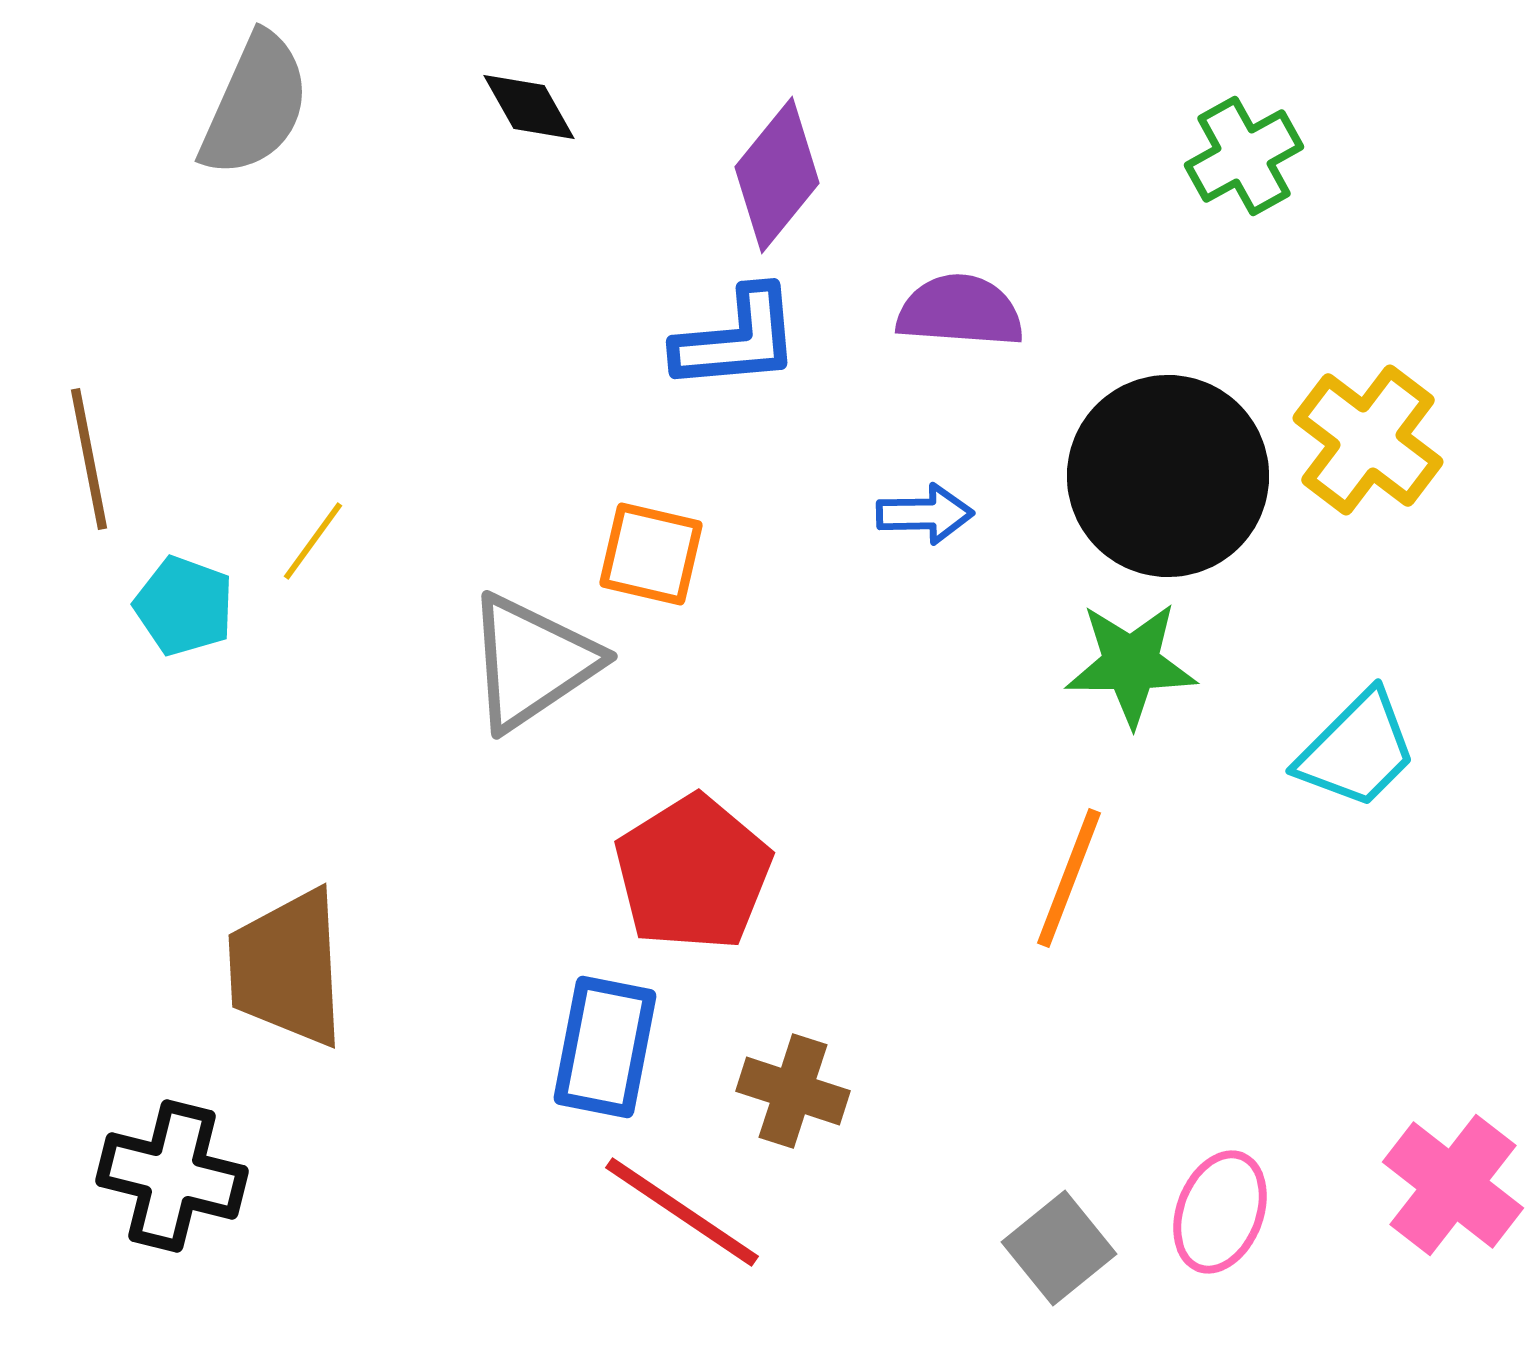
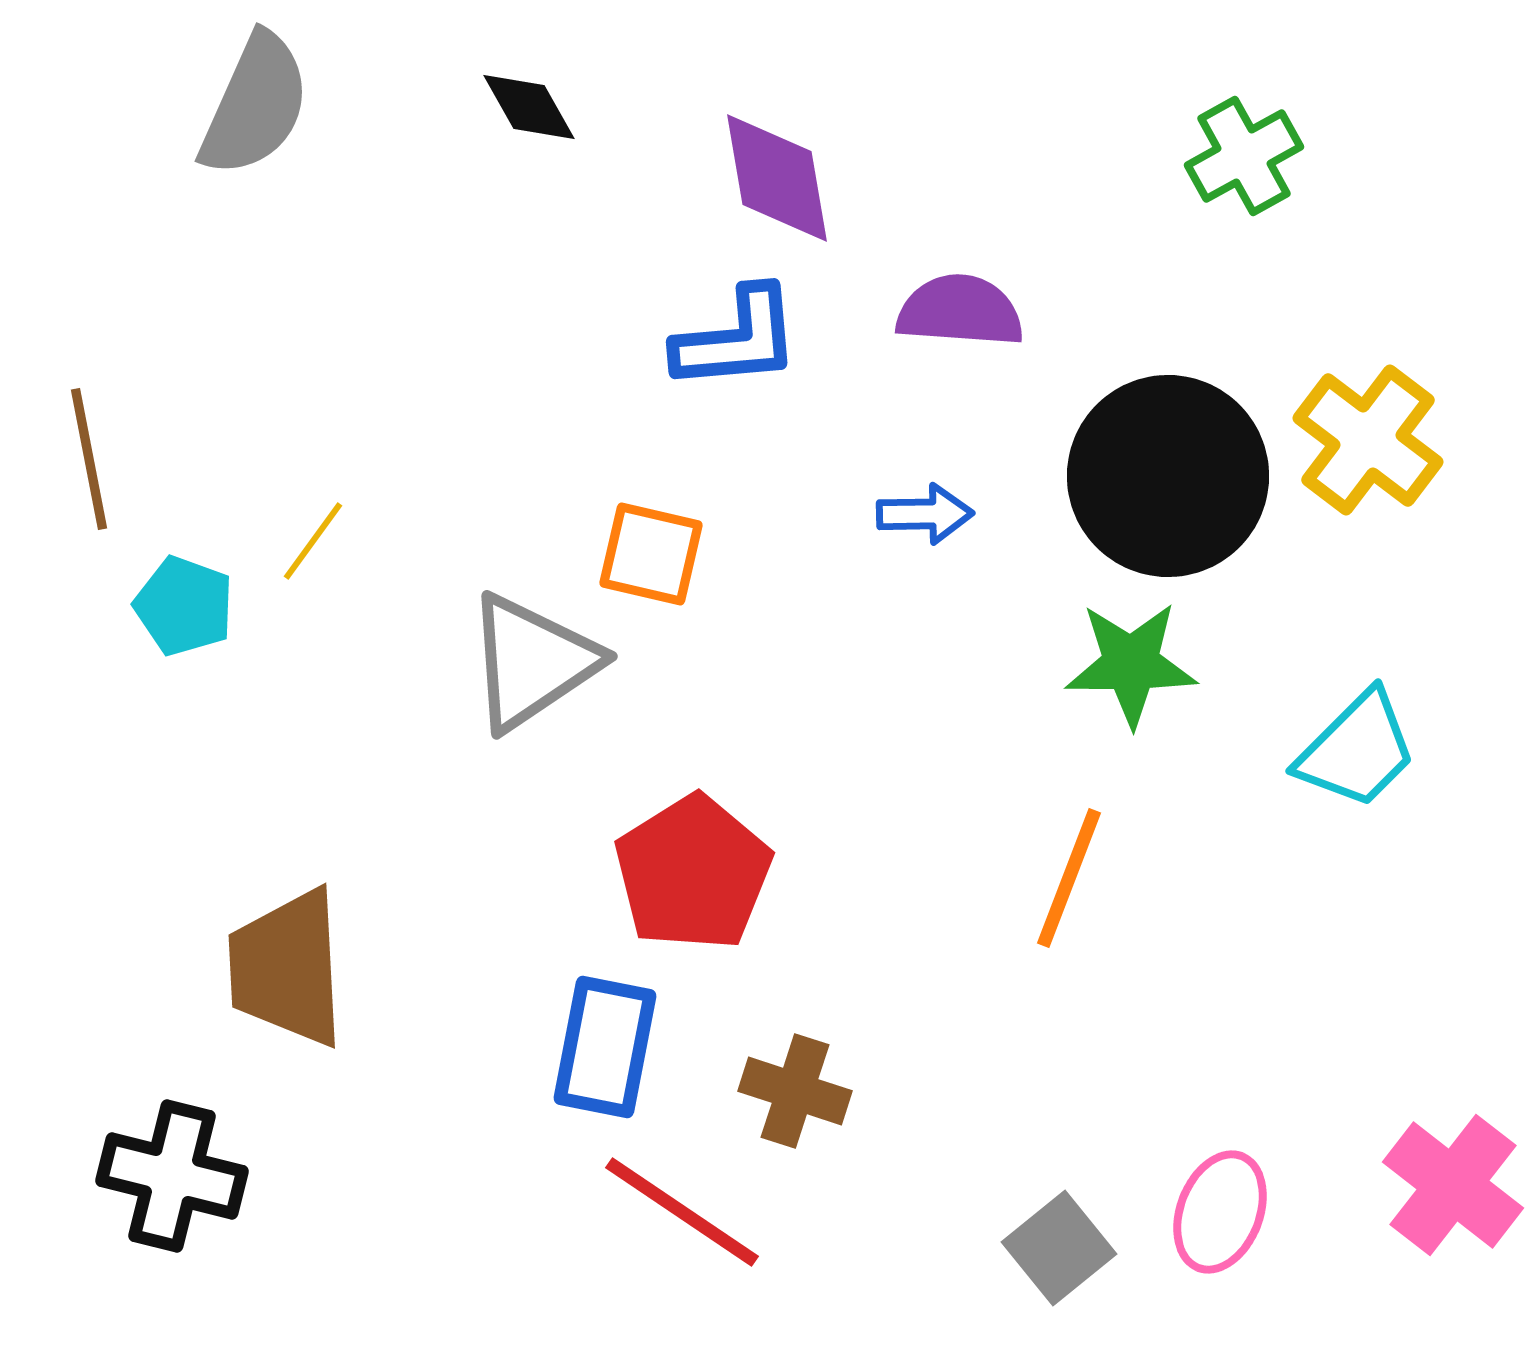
purple diamond: moved 3 px down; rotated 49 degrees counterclockwise
brown cross: moved 2 px right
